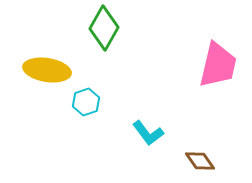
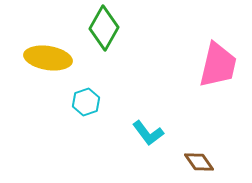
yellow ellipse: moved 1 px right, 12 px up
brown diamond: moved 1 px left, 1 px down
